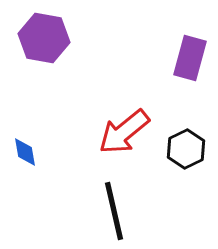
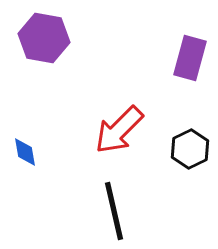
red arrow: moved 5 px left, 2 px up; rotated 6 degrees counterclockwise
black hexagon: moved 4 px right
